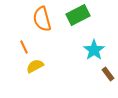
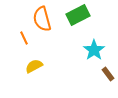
orange line: moved 9 px up
yellow semicircle: moved 1 px left
